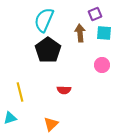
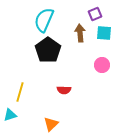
yellow line: rotated 30 degrees clockwise
cyan triangle: moved 3 px up
